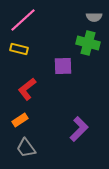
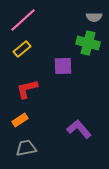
yellow rectangle: moved 3 px right; rotated 54 degrees counterclockwise
red L-shape: rotated 25 degrees clockwise
purple L-shape: rotated 85 degrees counterclockwise
gray trapezoid: rotated 115 degrees clockwise
